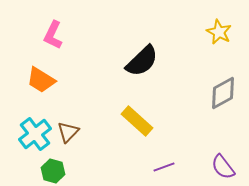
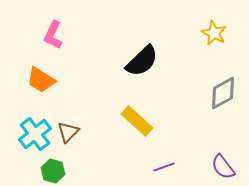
yellow star: moved 5 px left, 1 px down
